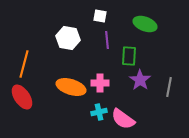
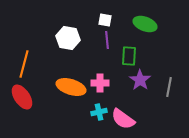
white square: moved 5 px right, 4 px down
